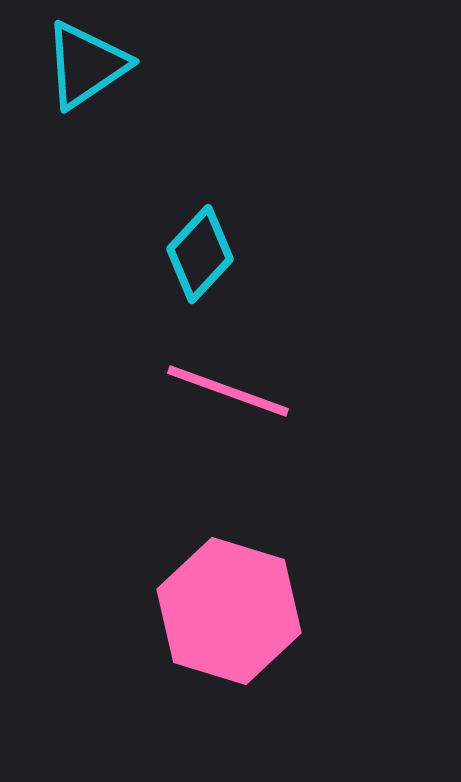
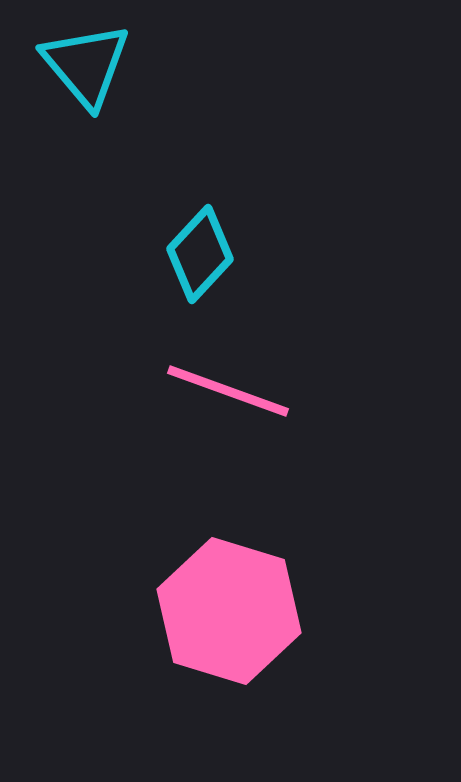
cyan triangle: rotated 36 degrees counterclockwise
